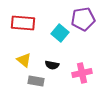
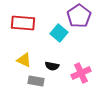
purple pentagon: moved 4 px left, 3 px up; rotated 25 degrees counterclockwise
cyan square: moved 1 px left
yellow triangle: rotated 14 degrees counterclockwise
black semicircle: moved 1 px down
pink cross: moved 1 px left; rotated 12 degrees counterclockwise
